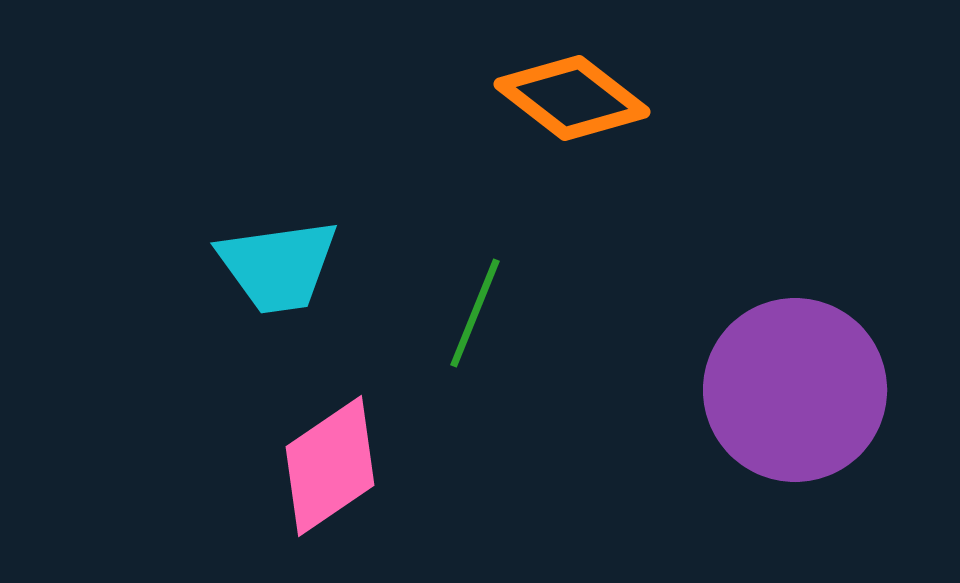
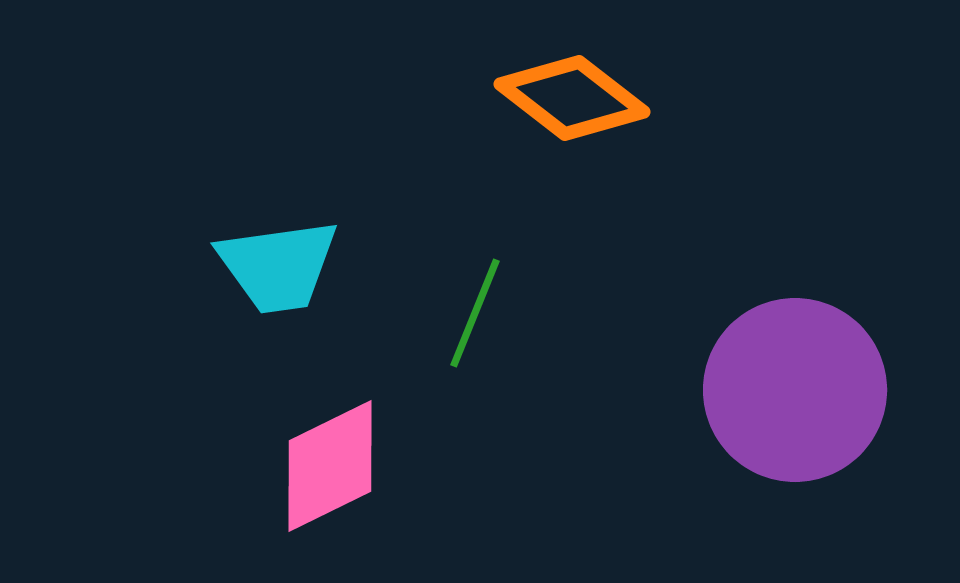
pink diamond: rotated 8 degrees clockwise
